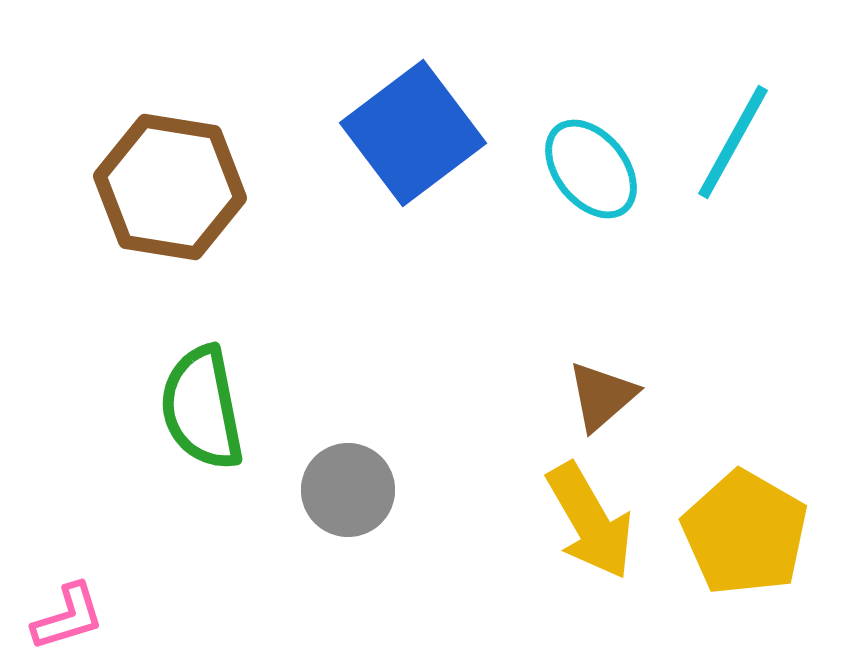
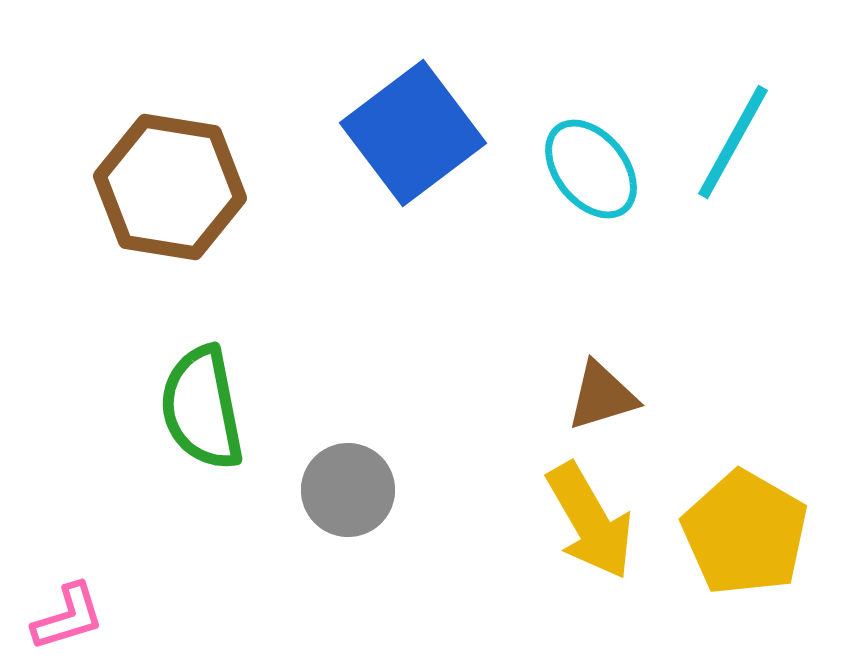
brown triangle: rotated 24 degrees clockwise
